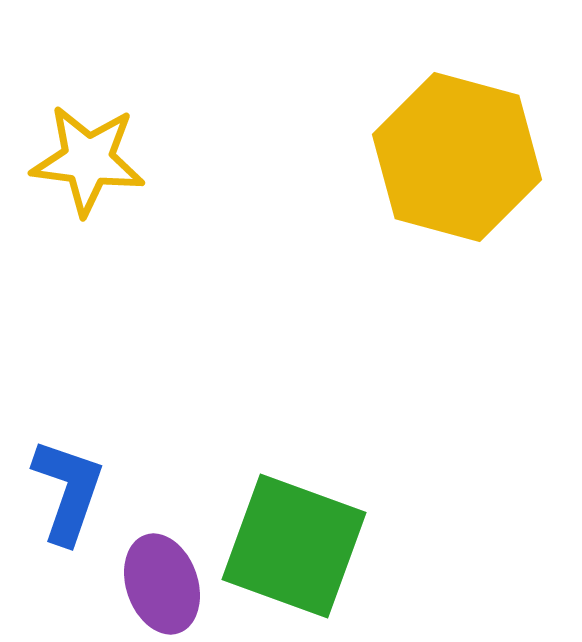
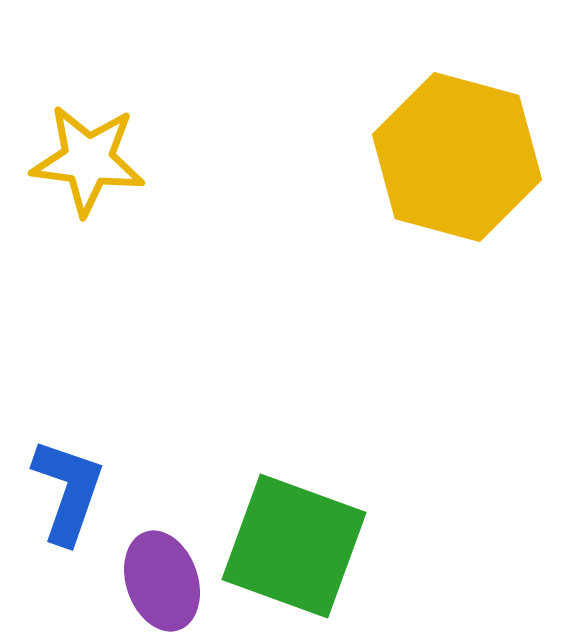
purple ellipse: moved 3 px up
